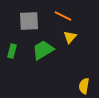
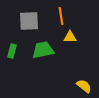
orange line: moved 2 px left; rotated 54 degrees clockwise
yellow triangle: rotated 48 degrees clockwise
green trapezoid: rotated 20 degrees clockwise
yellow semicircle: rotated 119 degrees clockwise
